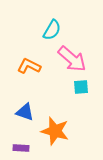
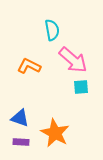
cyan semicircle: rotated 40 degrees counterclockwise
pink arrow: moved 1 px right, 1 px down
blue triangle: moved 5 px left, 6 px down
orange star: moved 2 px down; rotated 12 degrees clockwise
purple rectangle: moved 6 px up
